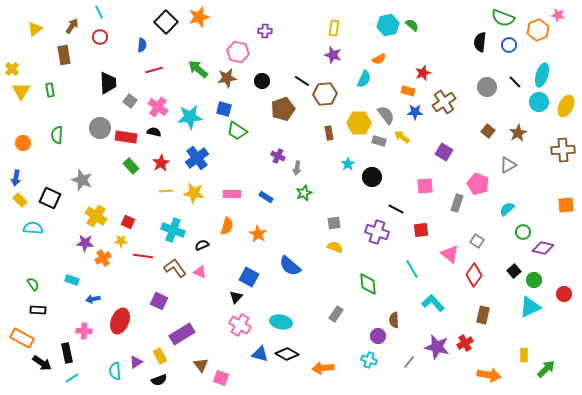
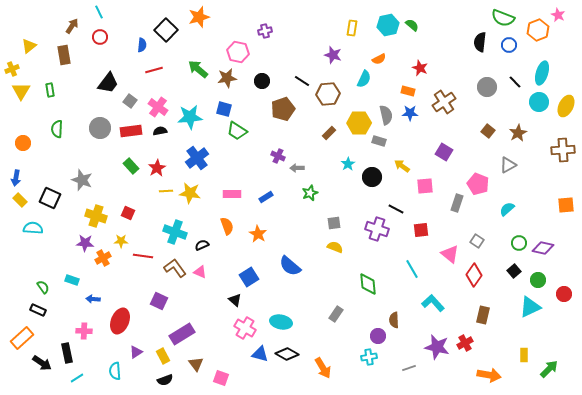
pink star at (558, 15): rotated 16 degrees clockwise
black square at (166, 22): moved 8 px down
yellow rectangle at (334, 28): moved 18 px right
yellow triangle at (35, 29): moved 6 px left, 17 px down
purple cross at (265, 31): rotated 16 degrees counterclockwise
yellow cross at (12, 69): rotated 24 degrees clockwise
red star at (423, 73): moved 3 px left, 5 px up; rotated 28 degrees counterclockwise
cyan ellipse at (542, 75): moved 2 px up
black trapezoid at (108, 83): rotated 40 degrees clockwise
brown hexagon at (325, 94): moved 3 px right
blue star at (415, 112): moved 5 px left, 1 px down
gray semicircle at (386, 115): rotated 24 degrees clockwise
black semicircle at (154, 132): moved 6 px right, 1 px up; rotated 24 degrees counterclockwise
brown rectangle at (329, 133): rotated 56 degrees clockwise
green semicircle at (57, 135): moved 6 px up
red rectangle at (126, 137): moved 5 px right, 6 px up; rotated 15 degrees counterclockwise
yellow arrow at (402, 137): moved 29 px down
red star at (161, 163): moved 4 px left, 5 px down
gray arrow at (297, 168): rotated 80 degrees clockwise
yellow star at (194, 193): moved 4 px left
green star at (304, 193): moved 6 px right
blue rectangle at (266, 197): rotated 64 degrees counterclockwise
yellow cross at (96, 216): rotated 15 degrees counterclockwise
red square at (128, 222): moved 9 px up
orange semicircle at (227, 226): rotated 36 degrees counterclockwise
cyan cross at (173, 230): moved 2 px right, 2 px down
purple cross at (377, 232): moved 3 px up
green circle at (523, 232): moved 4 px left, 11 px down
blue square at (249, 277): rotated 30 degrees clockwise
green circle at (534, 280): moved 4 px right
green semicircle at (33, 284): moved 10 px right, 3 px down
black triangle at (236, 297): moved 1 px left, 3 px down; rotated 32 degrees counterclockwise
blue arrow at (93, 299): rotated 16 degrees clockwise
black rectangle at (38, 310): rotated 21 degrees clockwise
pink cross at (240, 325): moved 5 px right, 3 px down
orange rectangle at (22, 338): rotated 70 degrees counterclockwise
yellow rectangle at (160, 356): moved 3 px right
cyan cross at (369, 360): moved 3 px up; rotated 28 degrees counterclockwise
purple triangle at (136, 362): moved 10 px up
gray line at (409, 362): moved 6 px down; rotated 32 degrees clockwise
brown triangle at (201, 365): moved 5 px left, 1 px up
orange arrow at (323, 368): rotated 115 degrees counterclockwise
green arrow at (546, 369): moved 3 px right
cyan line at (72, 378): moved 5 px right
black semicircle at (159, 380): moved 6 px right
